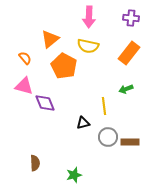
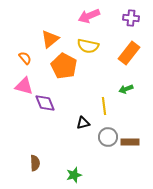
pink arrow: moved 1 px up; rotated 65 degrees clockwise
